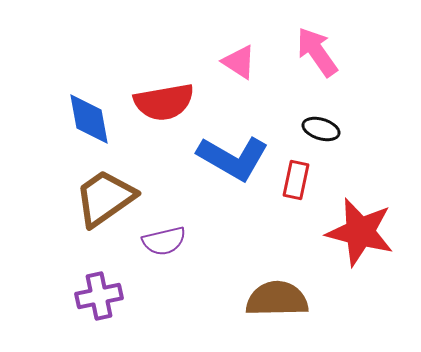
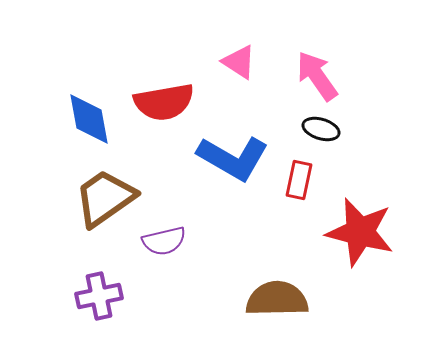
pink arrow: moved 24 px down
red rectangle: moved 3 px right
